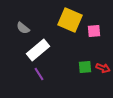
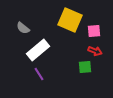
red arrow: moved 8 px left, 17 px up
